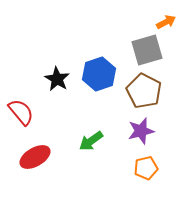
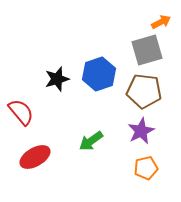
orange arrow: moved 5 px left
black star: rotated 25 degrees clockwise
brown pentagon: rotated 20 degrees counterclockwise
purple star: rotated 12 degrees counterclockwise
